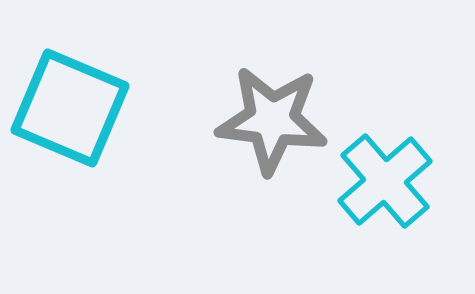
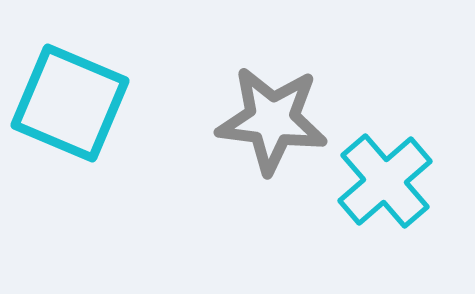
cyan square: moved 5 px up
